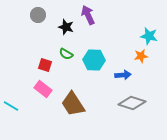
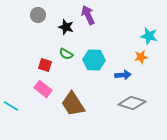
orange star: moved 1 px down
